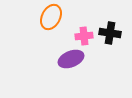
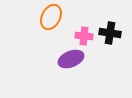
pink cross: rotated 12 degrees clockwise
